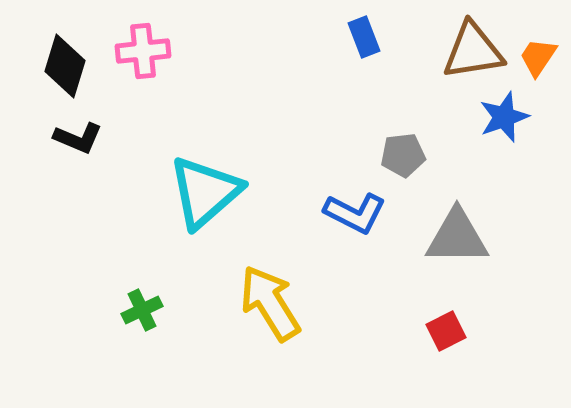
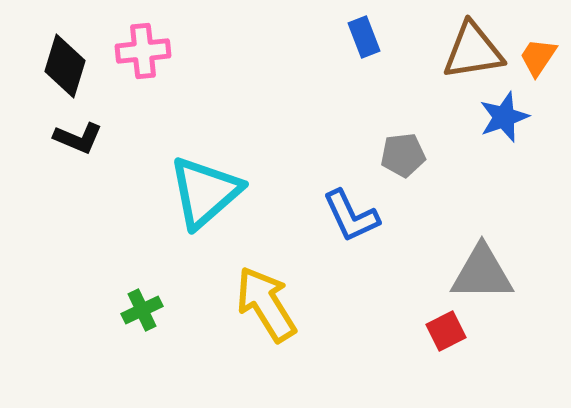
blue L-shape: moved 4 px left, 3 px down; rotated 38 degrees clockwise
gray triangle: moved 25 px right, 36 px down
yellow arrow: moved 4 px left, 1 px down
